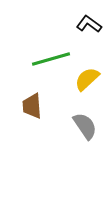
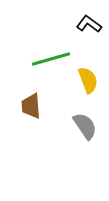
yellow semicircle: moved 1 px right, 1 px down; rotated 112 degrees clockwise
brown trapezoid: moved 1 px left
